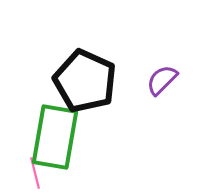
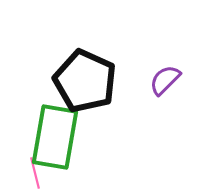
purple semicircle: moved 3 px right
